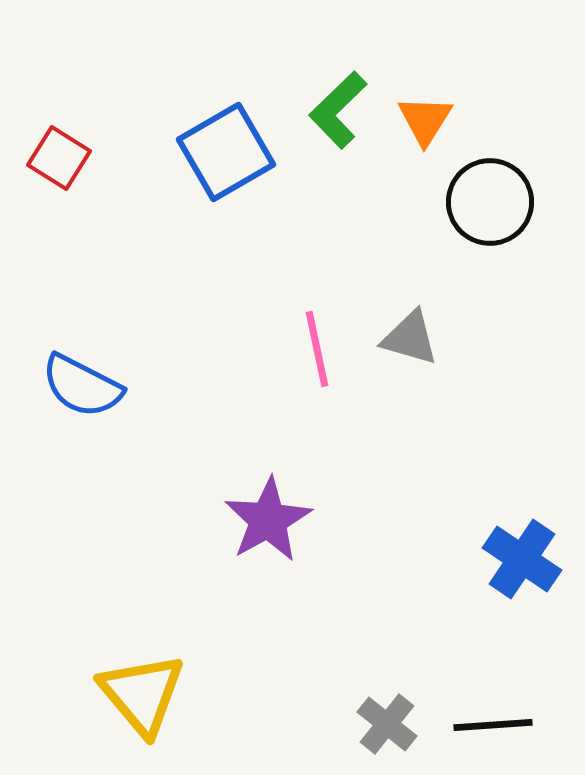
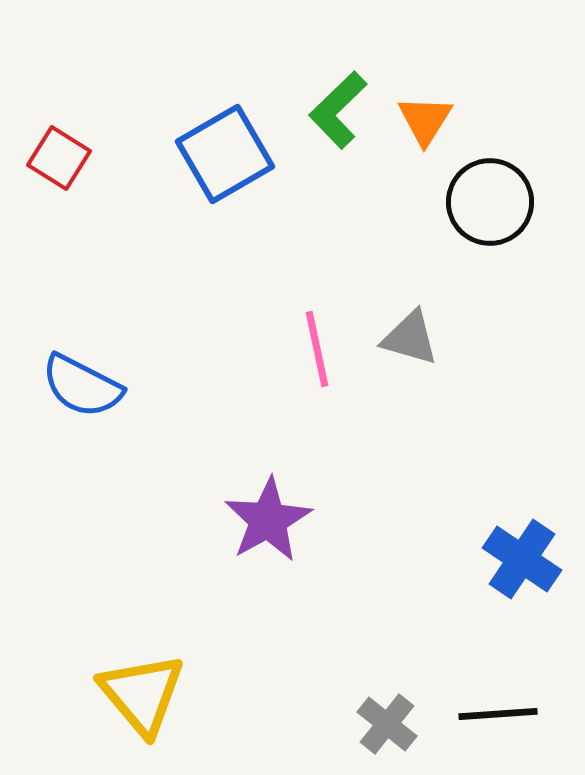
blue square: moved 1 px left, 2 px down
black line: moved 5 px right, 11 px up
